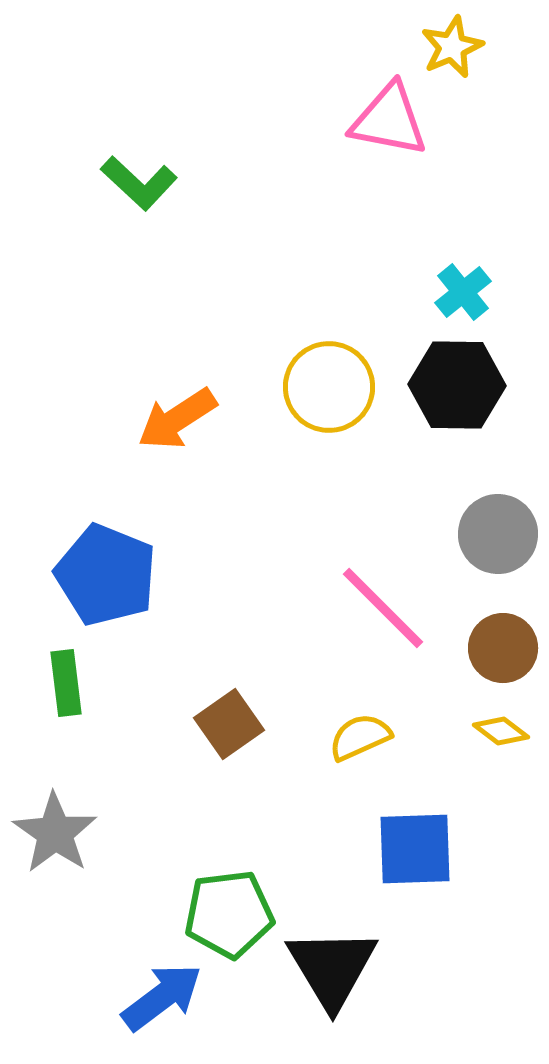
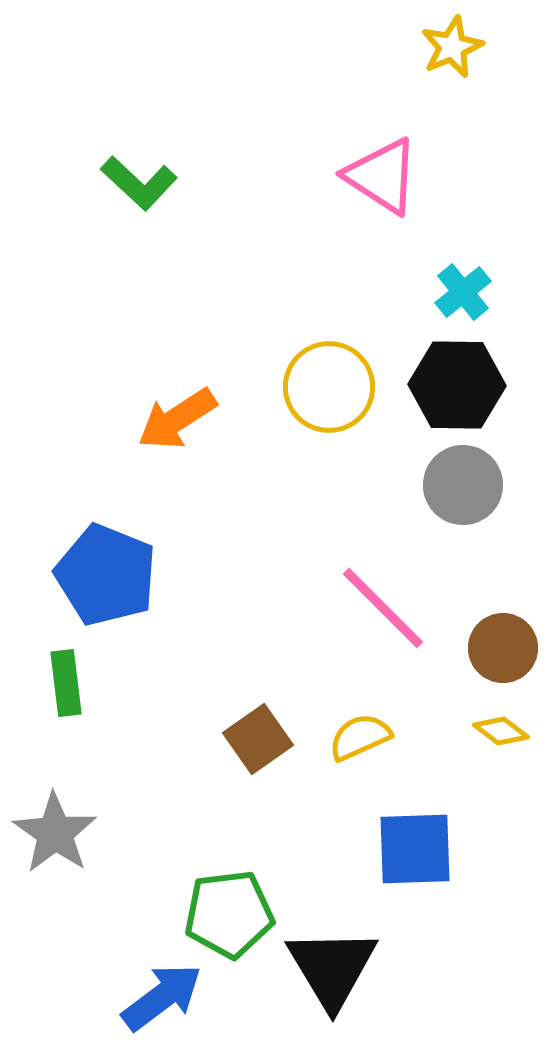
pink triangle: moved 7 px left, 56 px down; rotated 22 degrees clockwise
gray circle: moved 35 px left, 49 px up
brown square: moved 29 px right, 15 px down
